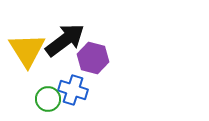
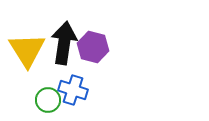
black arrow: moved 1 px left, 3 px down; rotated 45 degrees counterclockwise
purple hexagon: moved 11 px up
green circle: moved 1 px down
